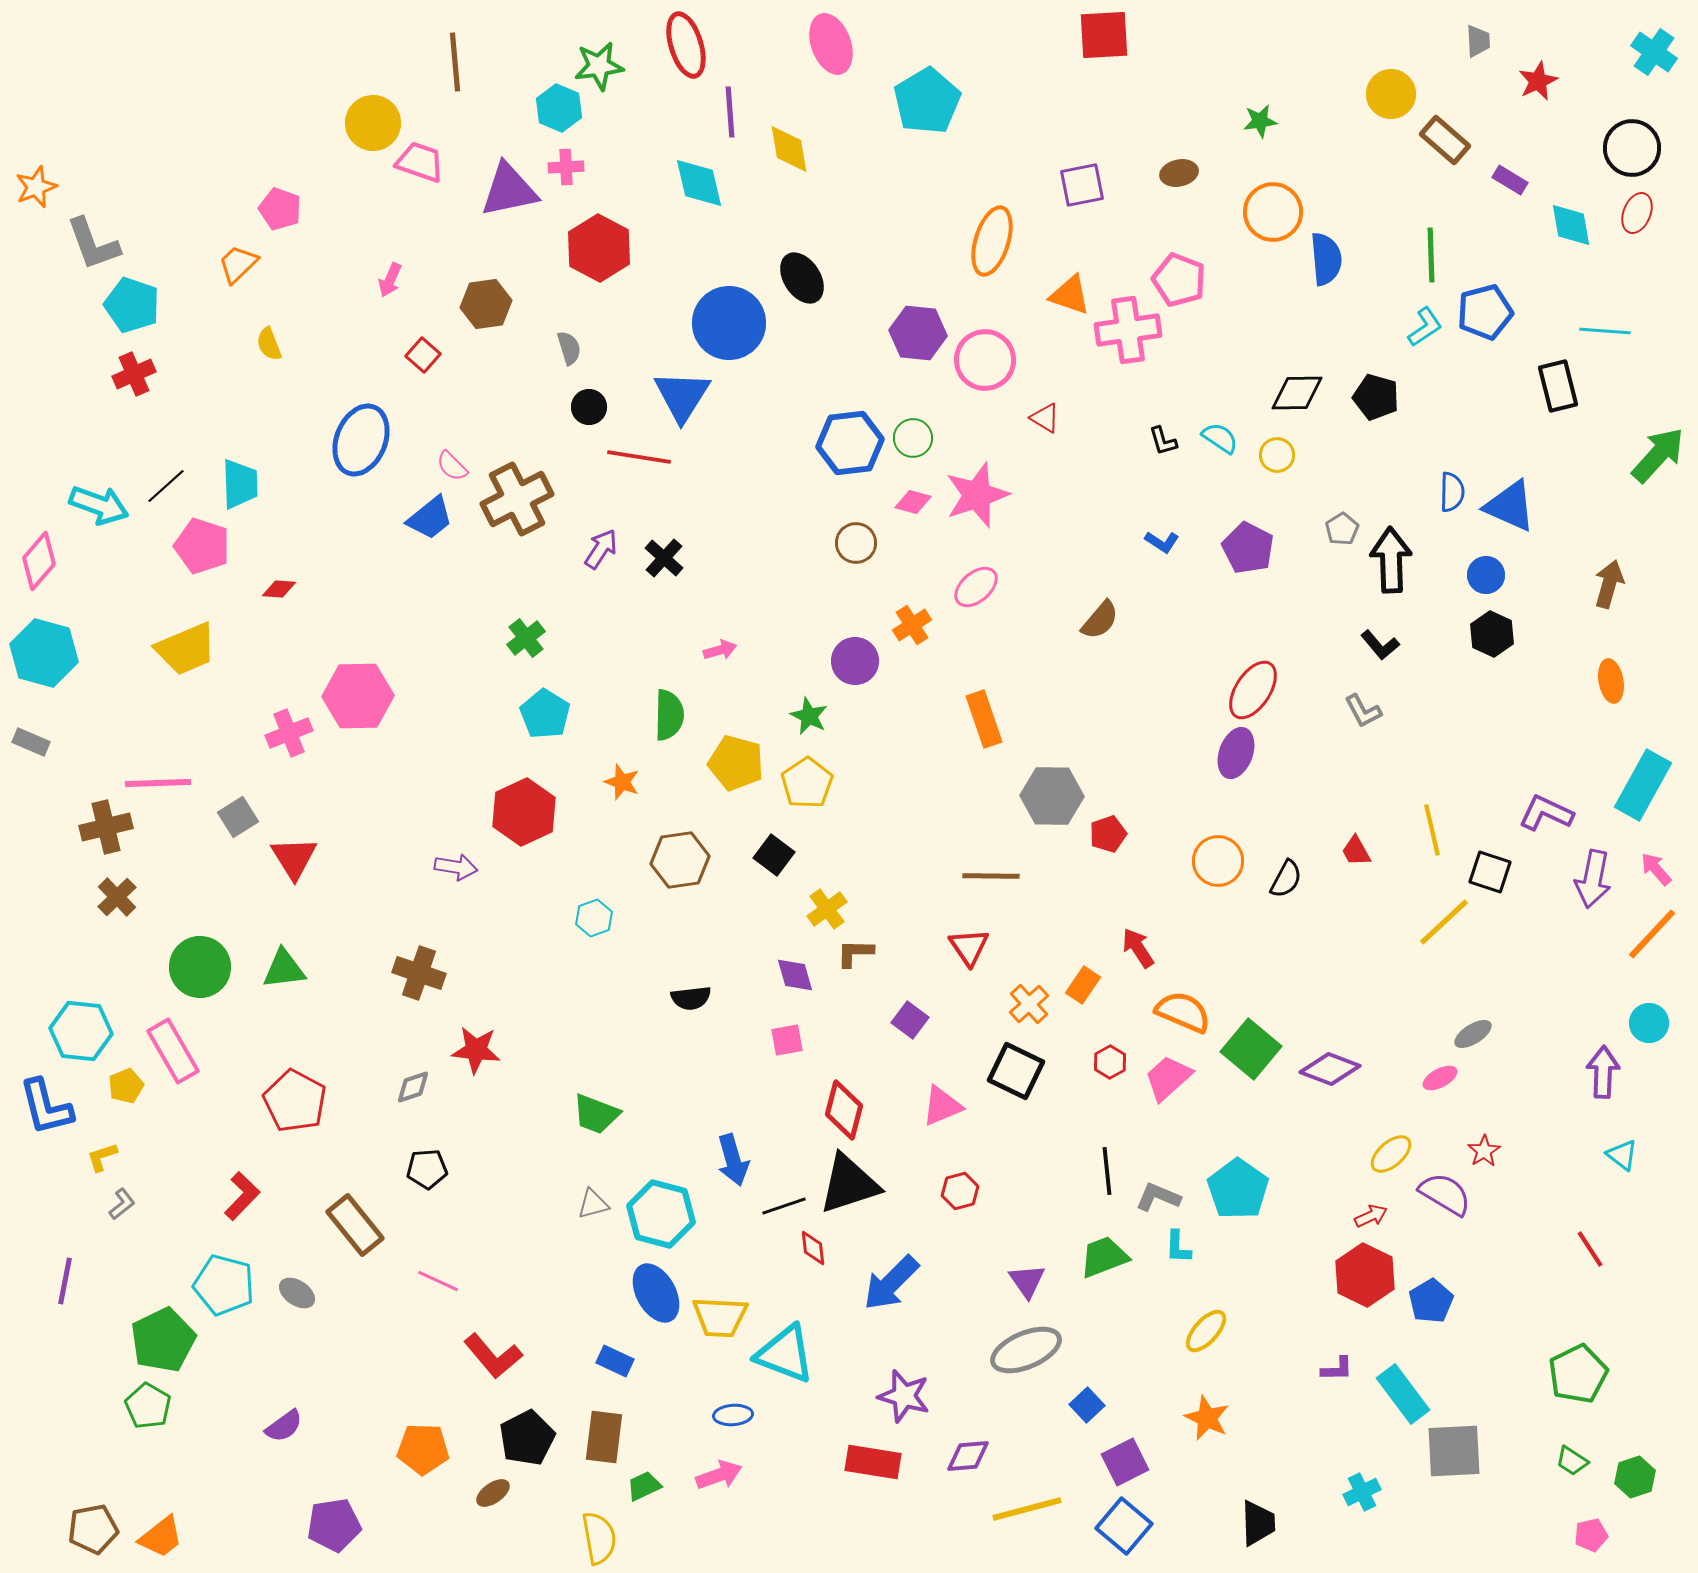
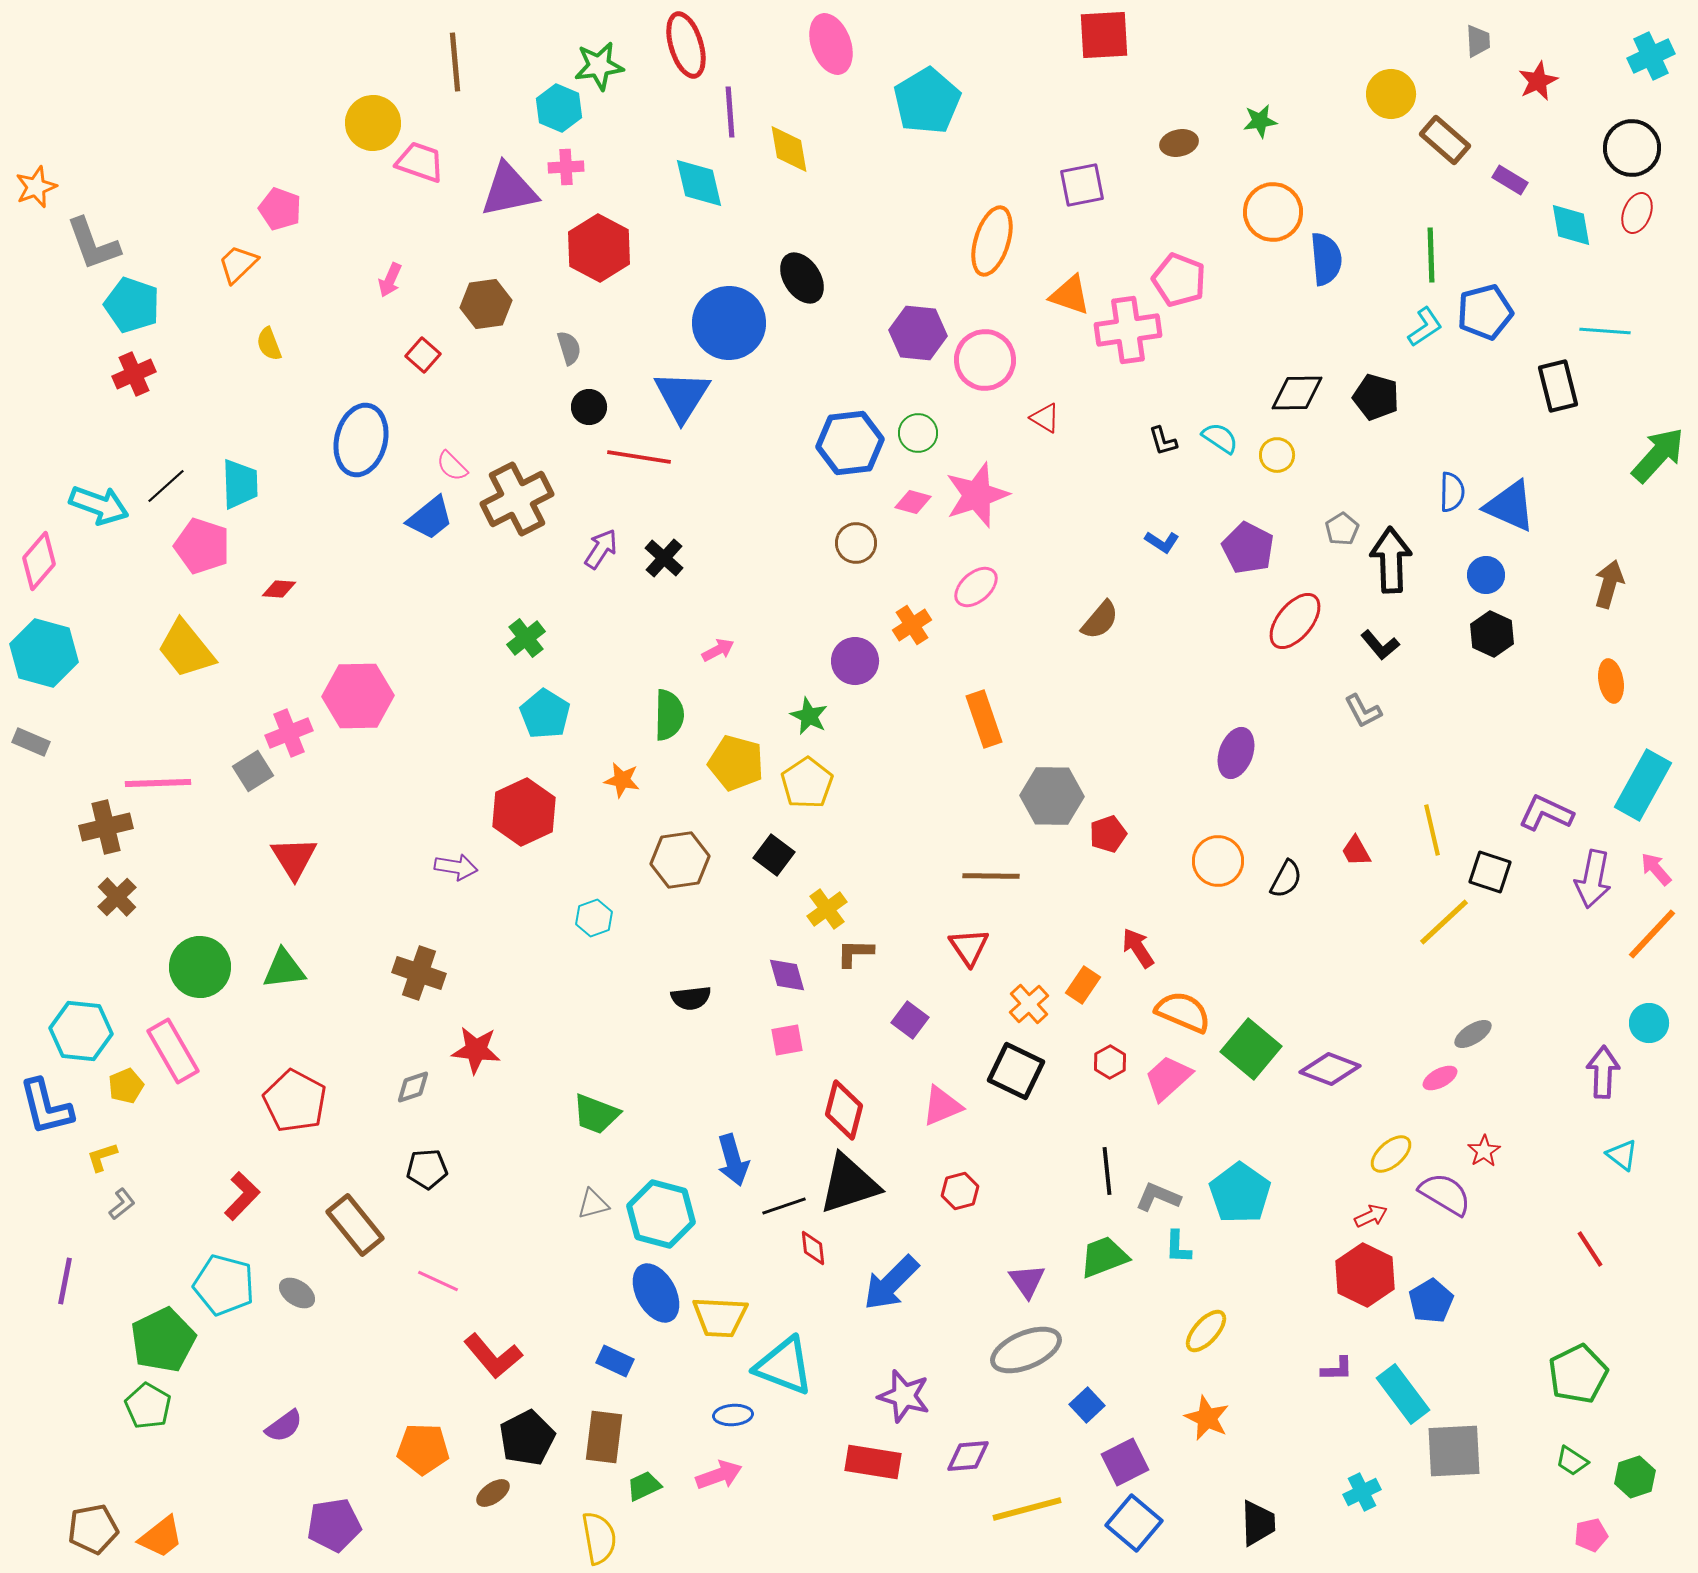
cyan cross at (1654, 52): moved 3 px left, 4 px down; rotated 30 degrees clockwise
brown ellipse at (1179, 173): moved 30 px up
green circle at (913, 438): moved 5 px right, 5 px up
blue ellipse at (361, 440): rotated 8 degrees counterclockwise
yellow trapezoid at (186, 649): rotated 74 degrees clockwise
pink arrow at (720, 650): moved 2 px left; rotated 12 degrees counterclockwise
red ellipse at (1253, 690): moved 42 px right, 69 px up; rotated 6 degrees clockwise
orange star at (622, 782): moved 2 px up; rotated 9 degrees counterclockwise
gray square at (238, 817): moved 15 px right, 46 px up
purple diamond at (795, 975): moved 8 px left
cyan pentagon at (1238, 1189): moved 2 px right, 4 px down
cyan triangle at (785, 1354): moved 1 px left, 12 px down
blue square at (1124, 1526): moved 10 px right, 3 px up
